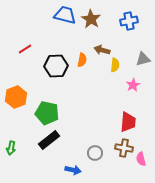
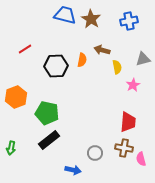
yellow semicircle: moved 2 px right, 2 px down; rotated 16 degrees counterclockwise
